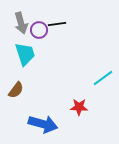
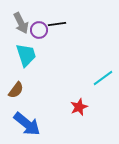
gray arrow: rotated 10 degrees counterclockwise
cyan trapezoid: moved 1 px right, 1 px down
red star: rotated 24 degrees counterclockwise
blue arrow: moved 16 px left; rotated 24 degrees clockwise
